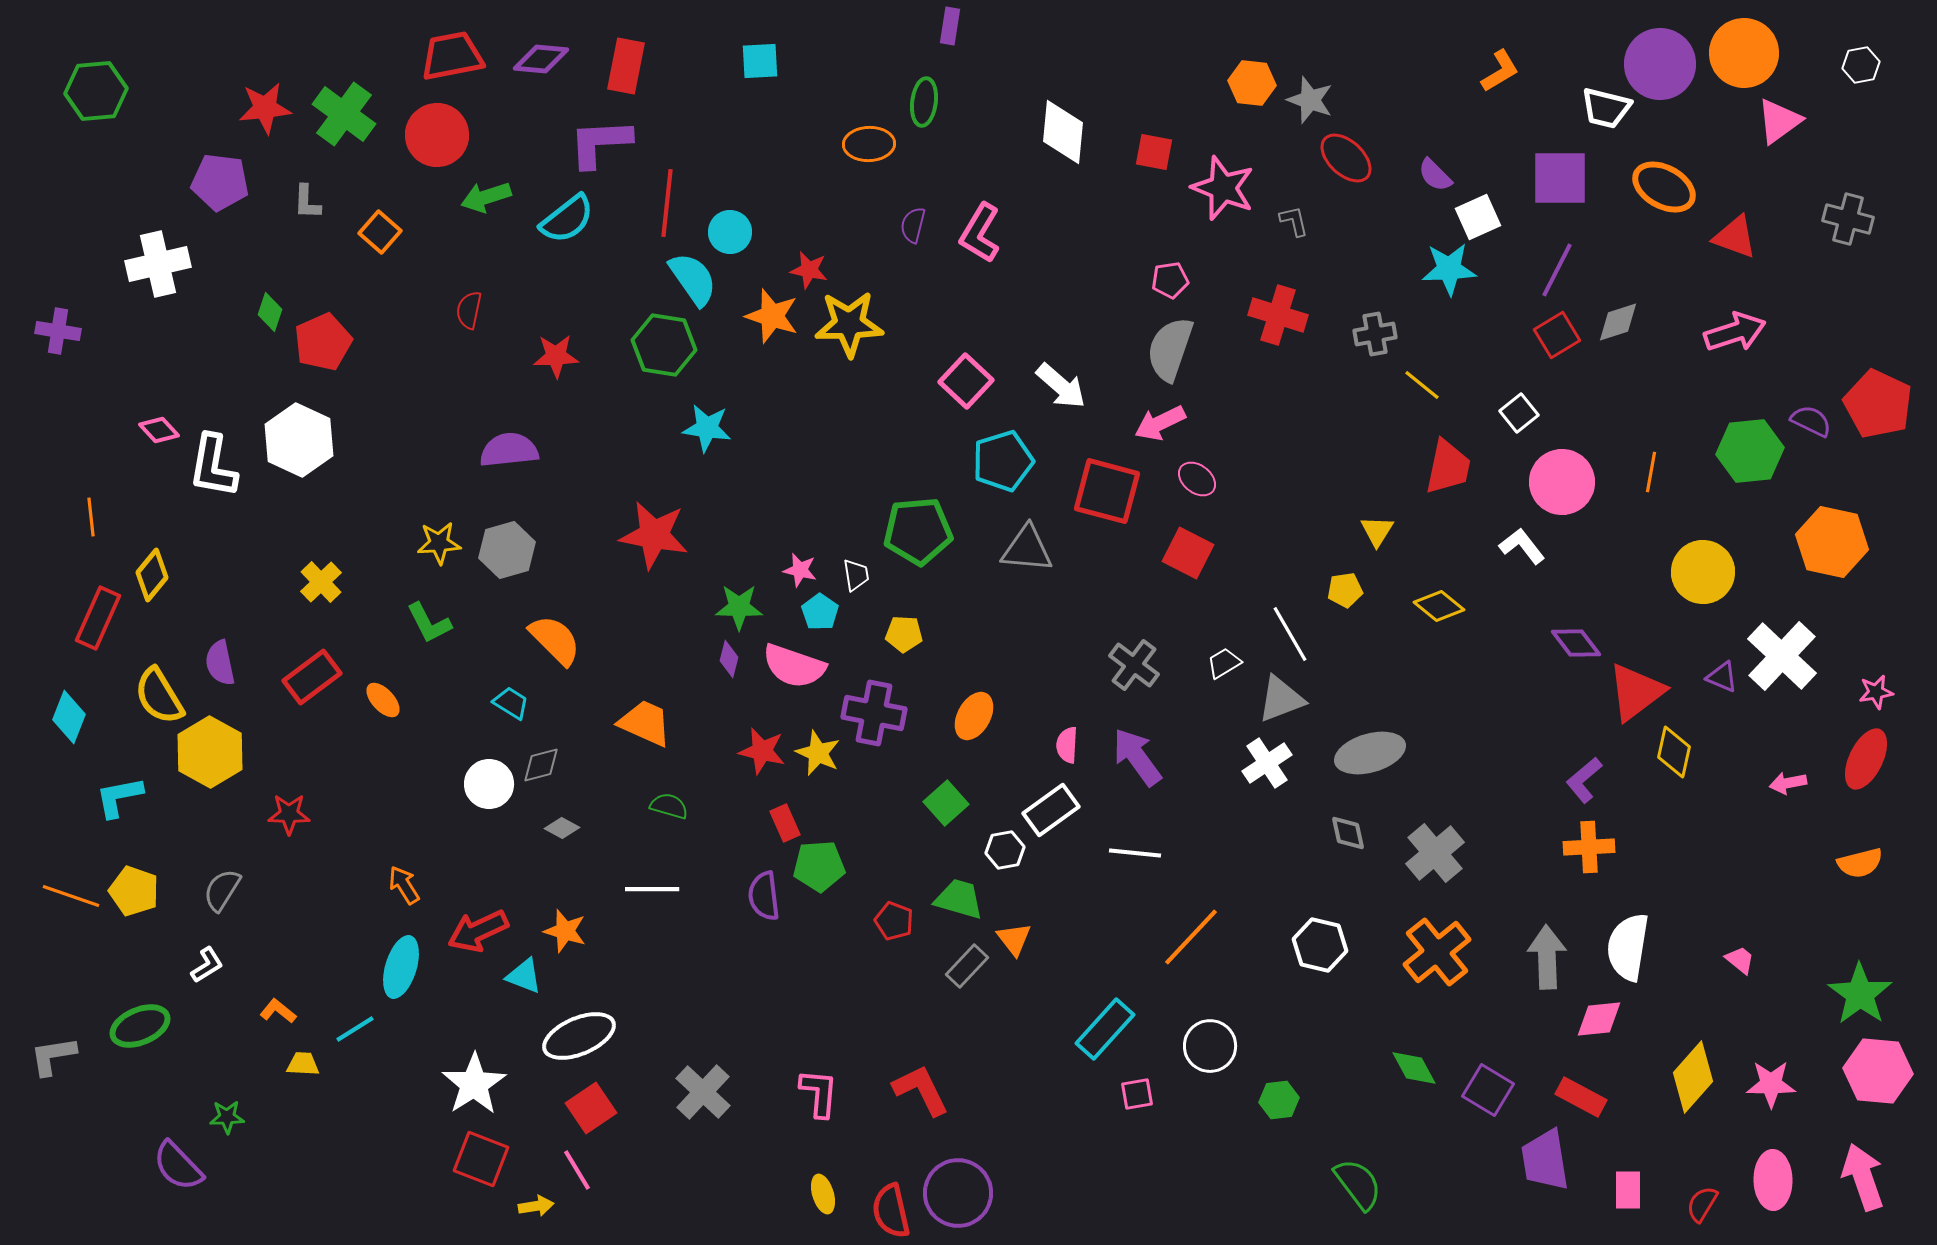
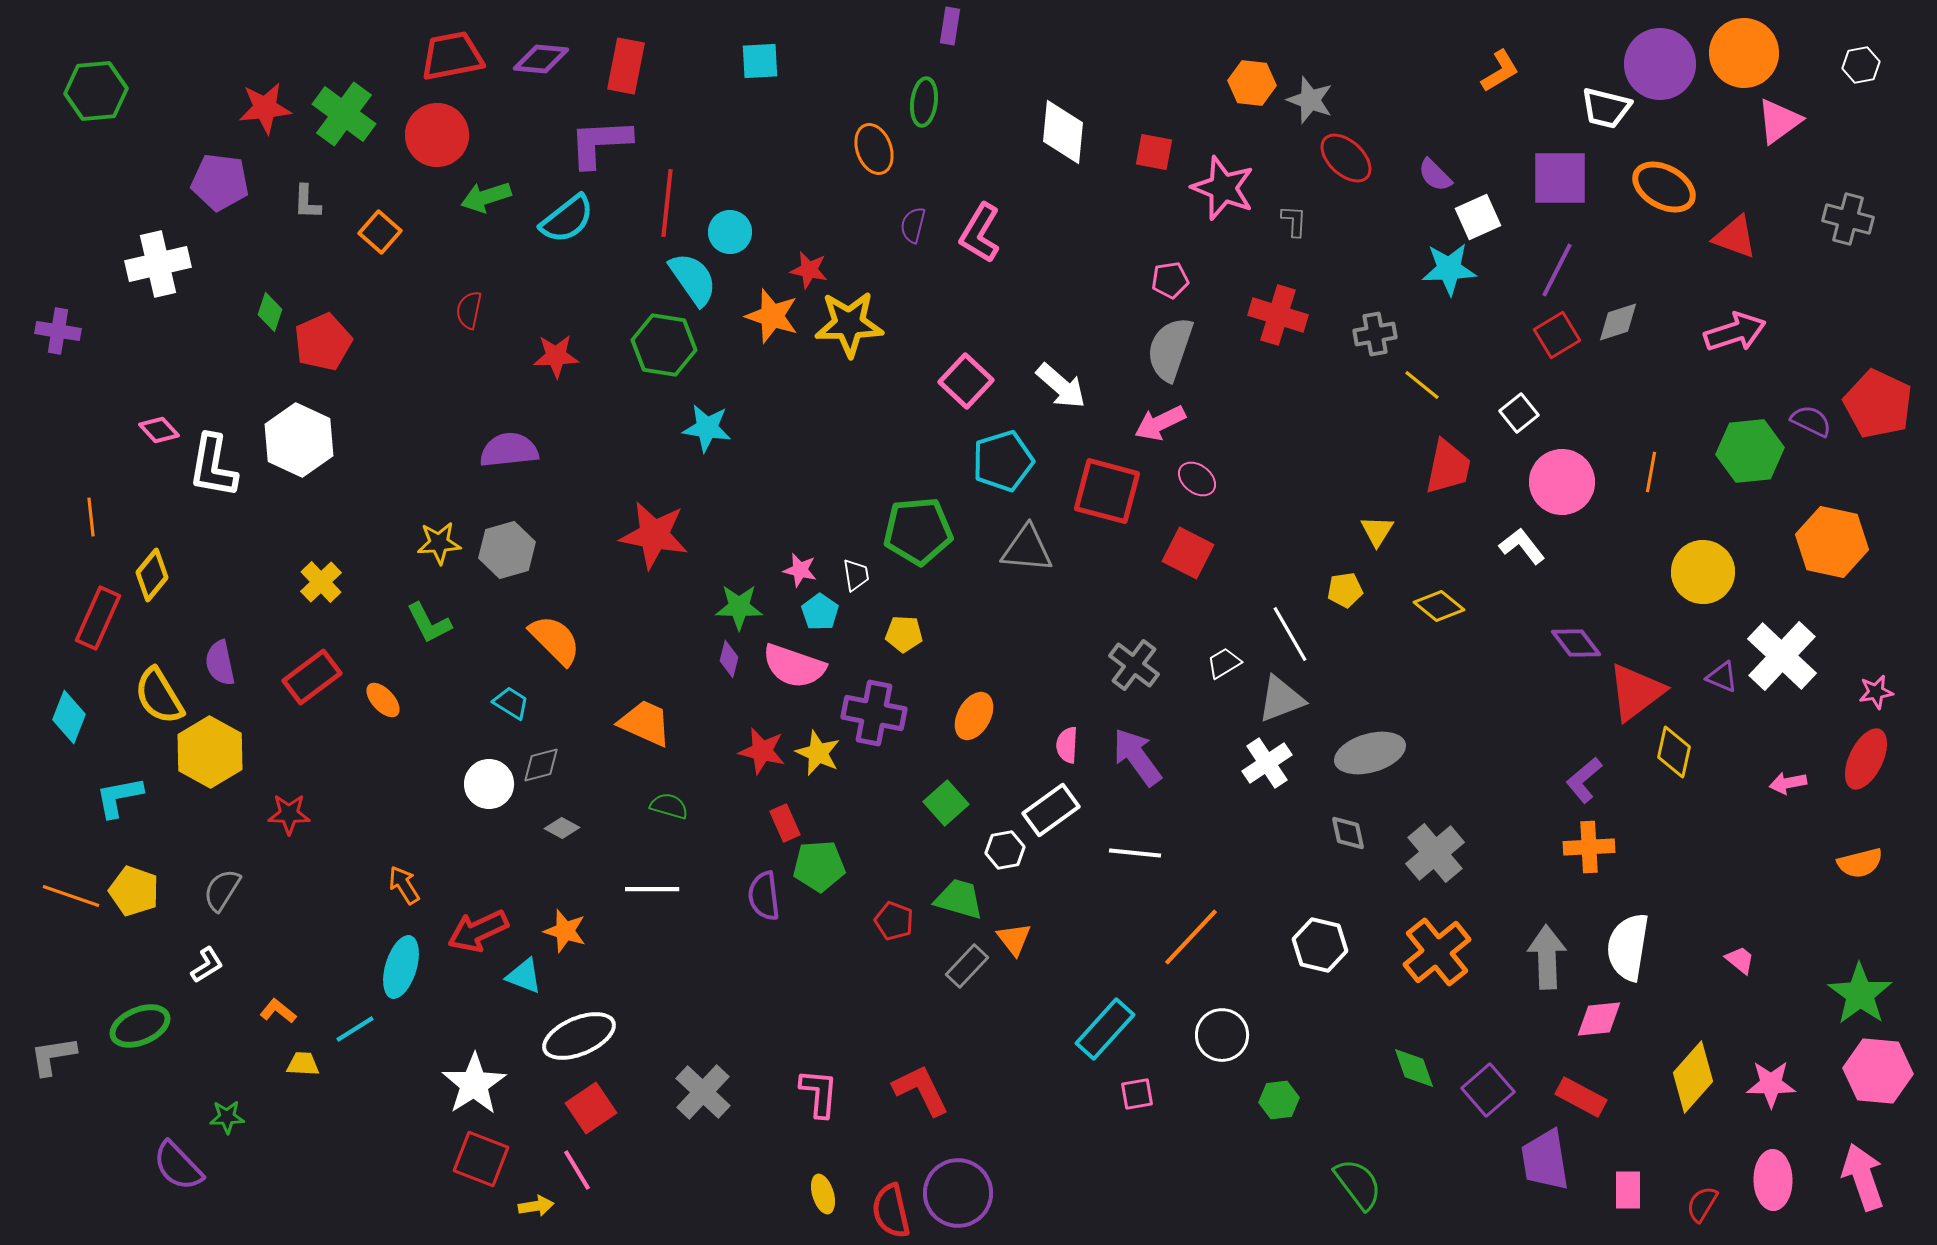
orange ellipse at (869, 144): moved 5 px right, 5 px down; rotated 72 degrees clockwise
gray L-shape at (1294, 221): rotated 16 degrees clockwise
white circle at (1210, 1046): moved 12 px right, 11 px up
green diamond at (1414, 1068): rotated 9 degrees clockwise
purple square at (1488, 1090): rotated 18 degrees clockwise
